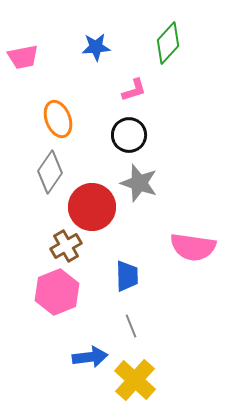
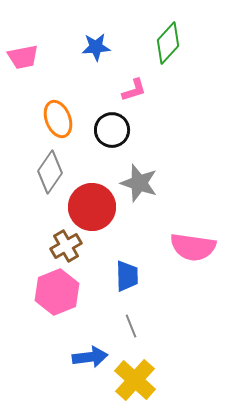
black circle: moved 17 px left, 5 px up
